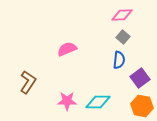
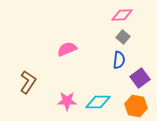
orange hexagon: moved 6 px left
